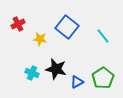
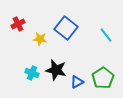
blue square: moved 1 px left, 1 px down
cyan line: moved 3 px right, 1 px up
black star: moved 1 px down
